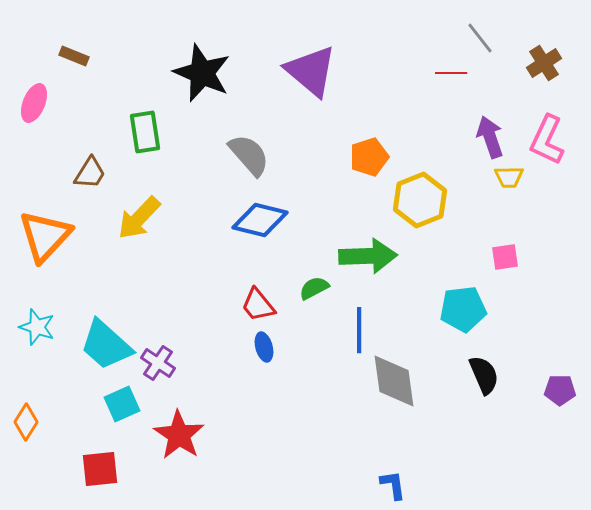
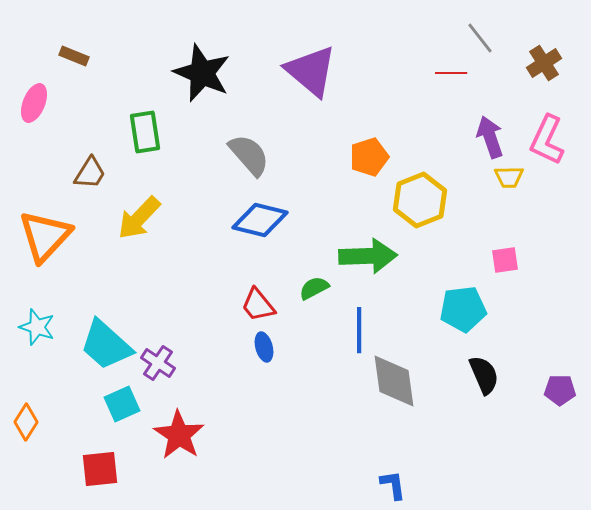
pink square: moved 3 px down
